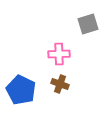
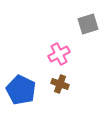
pink cross: rotated 25 degrees counterclockwise
